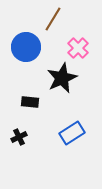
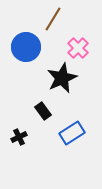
black rectangle: moved 13 px right, 9 px down; rotated 48 degrees clockwise
